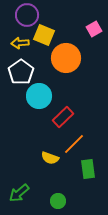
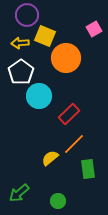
yellow square: moved 1 px right, 1 px down
red rectangle: moved 6 px right, 3 px up
yellow semicircle: rotated 120 degrees clockwise
